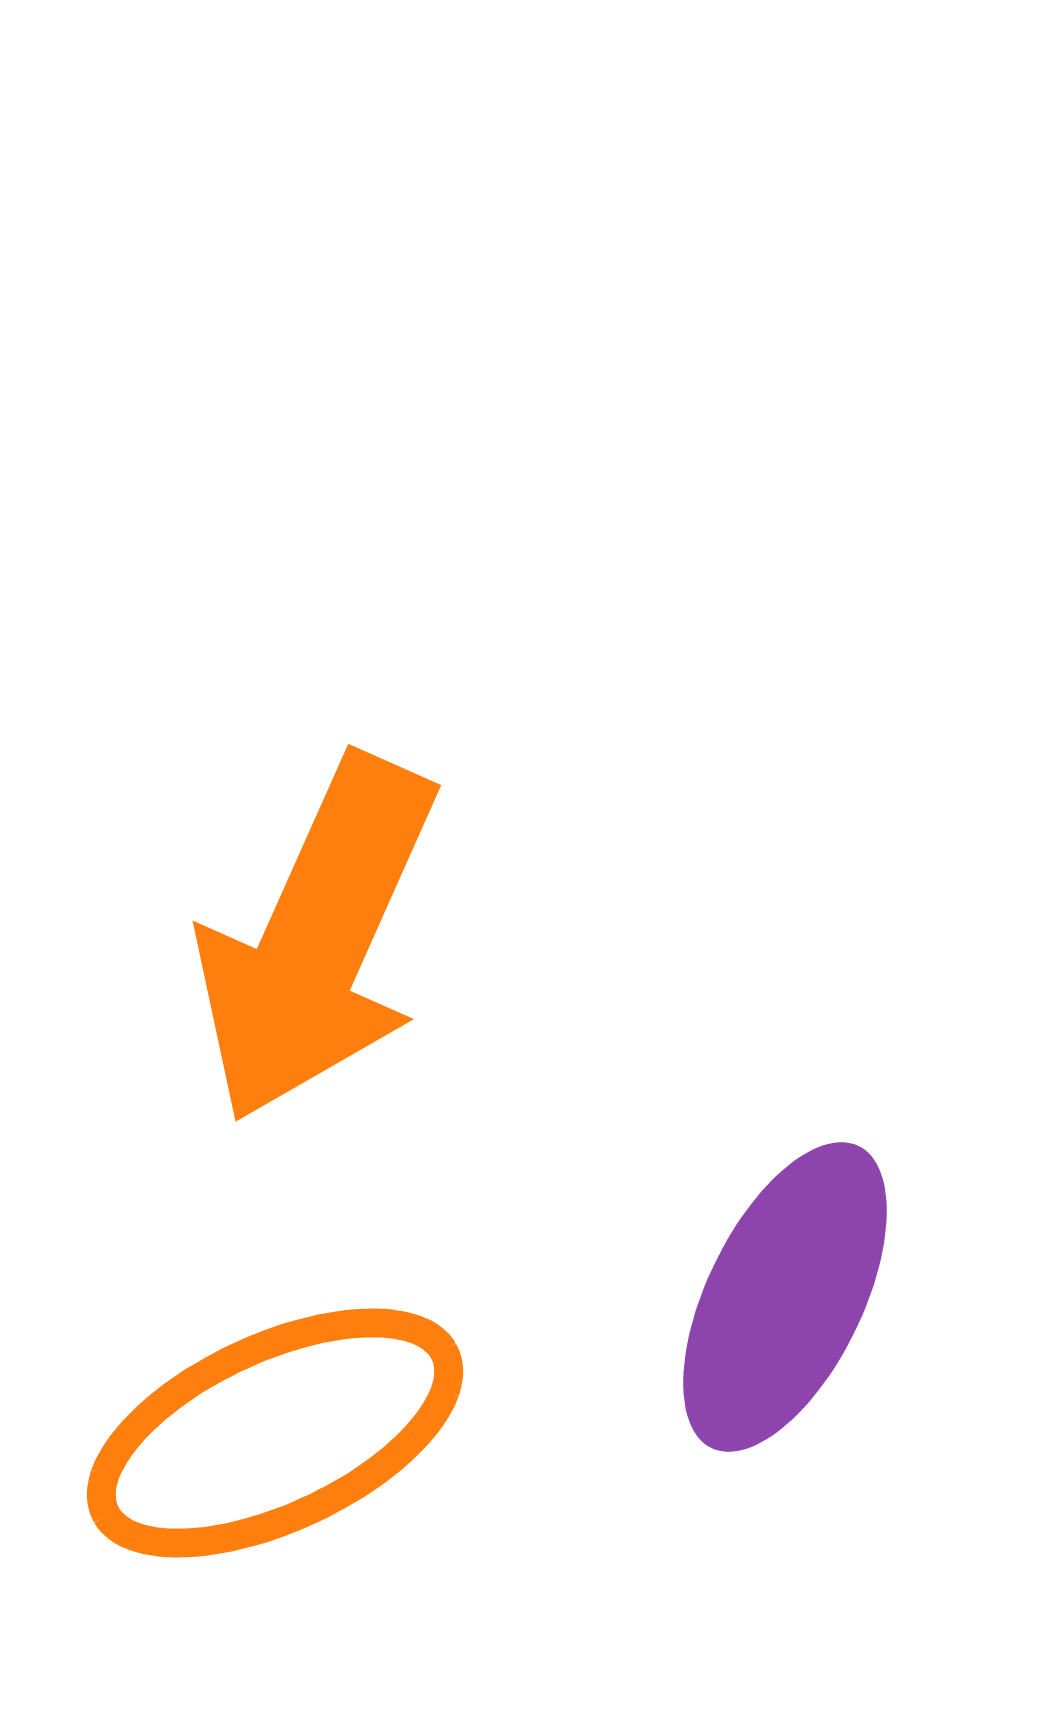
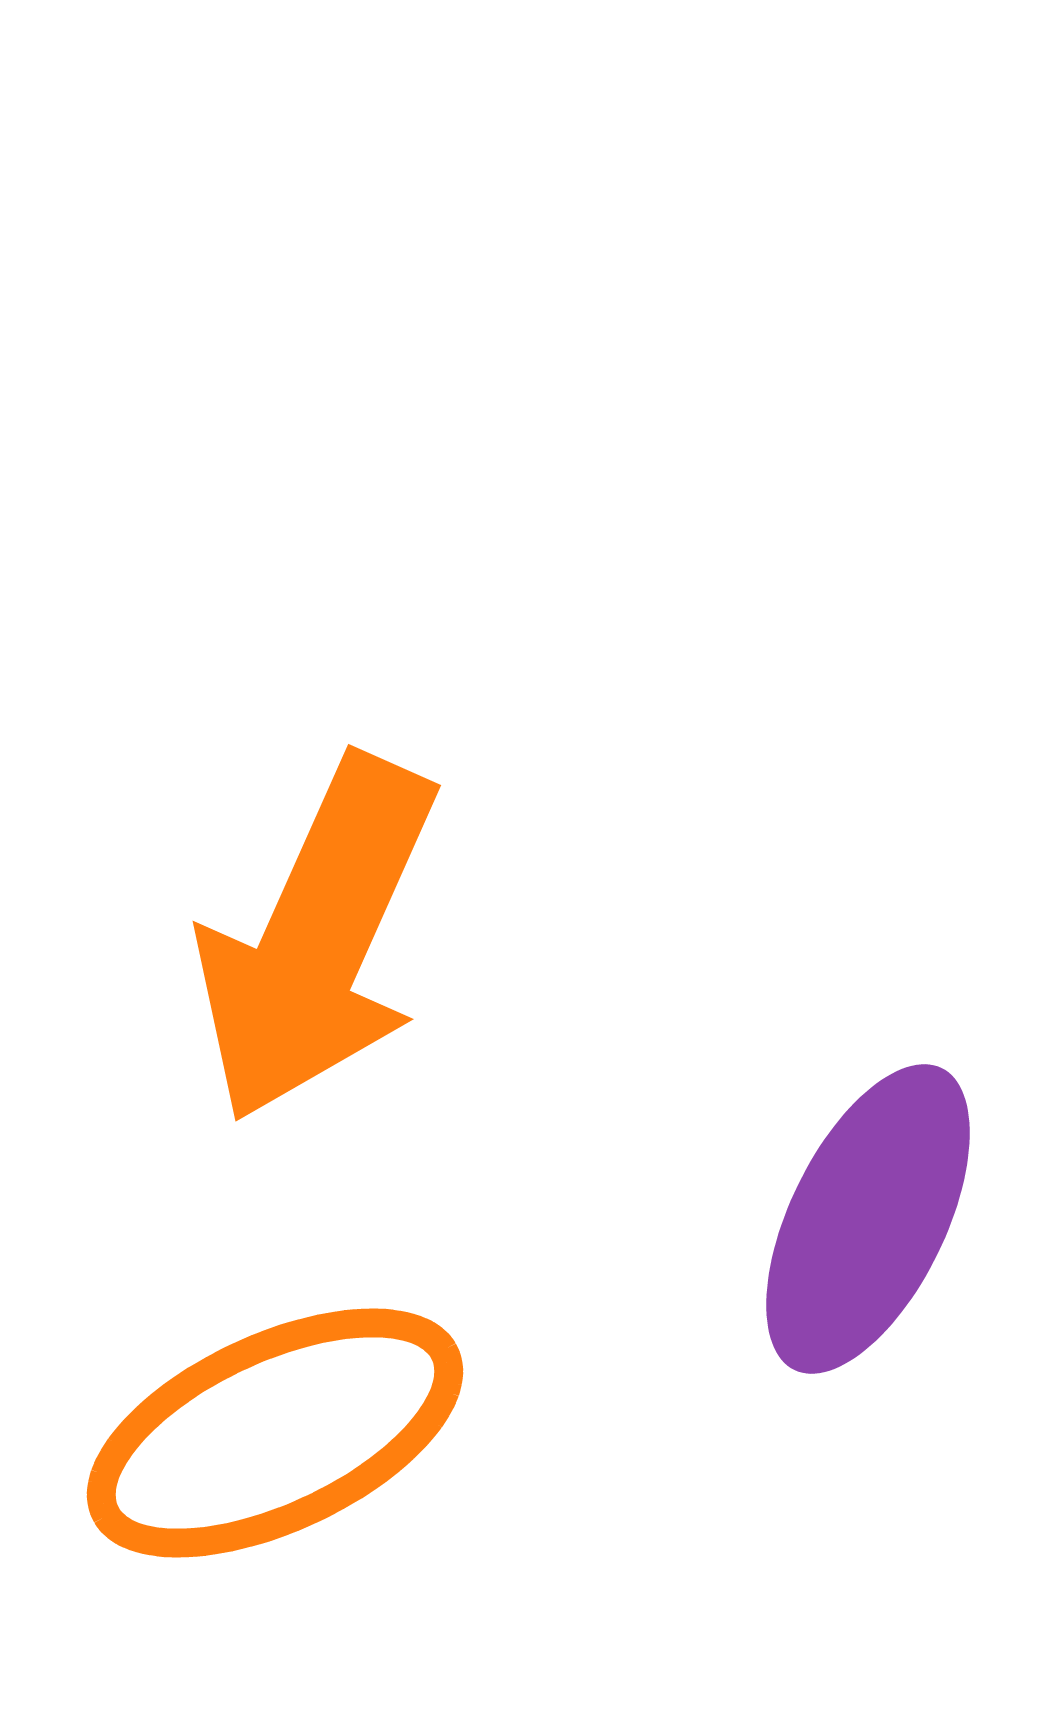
purple ellipse: moved 83 px right, 78 px up
